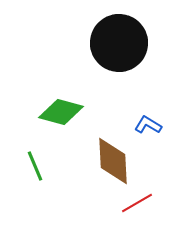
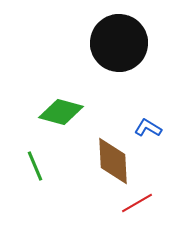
blue L-shape: moved 3 px down
